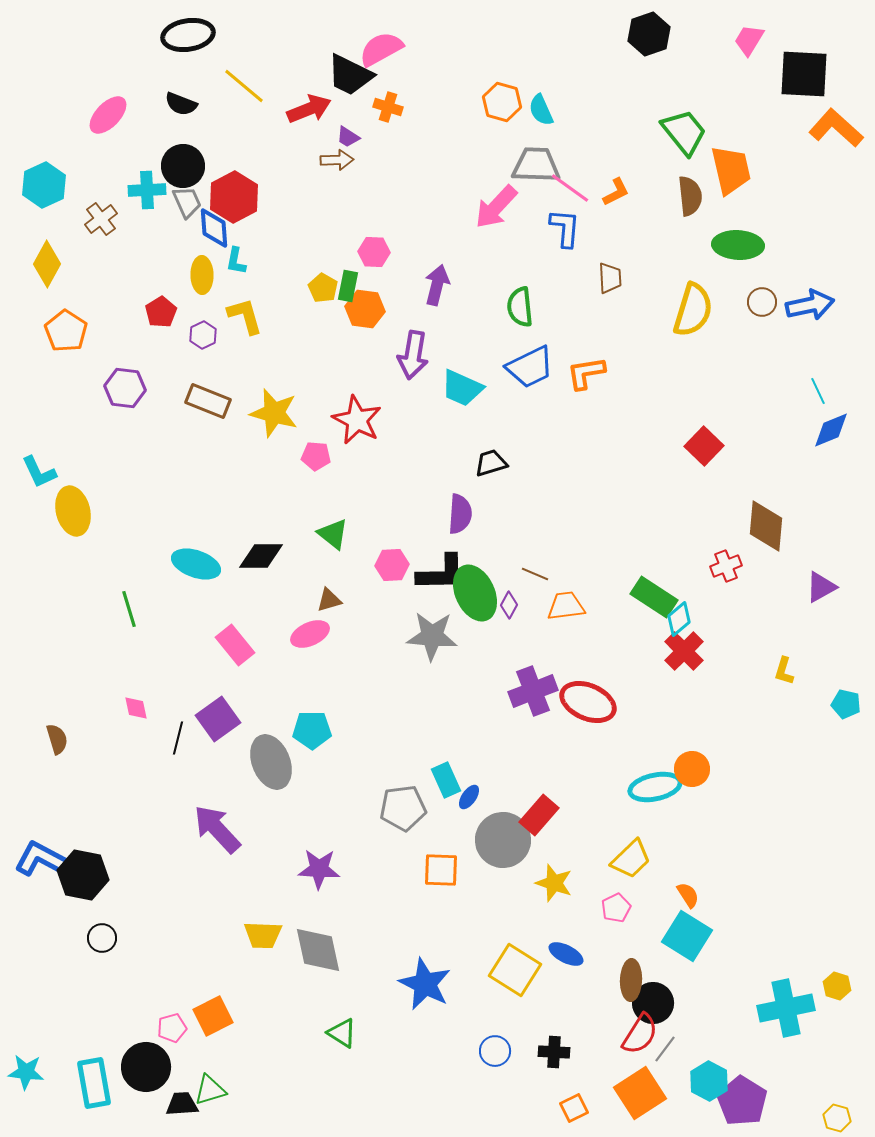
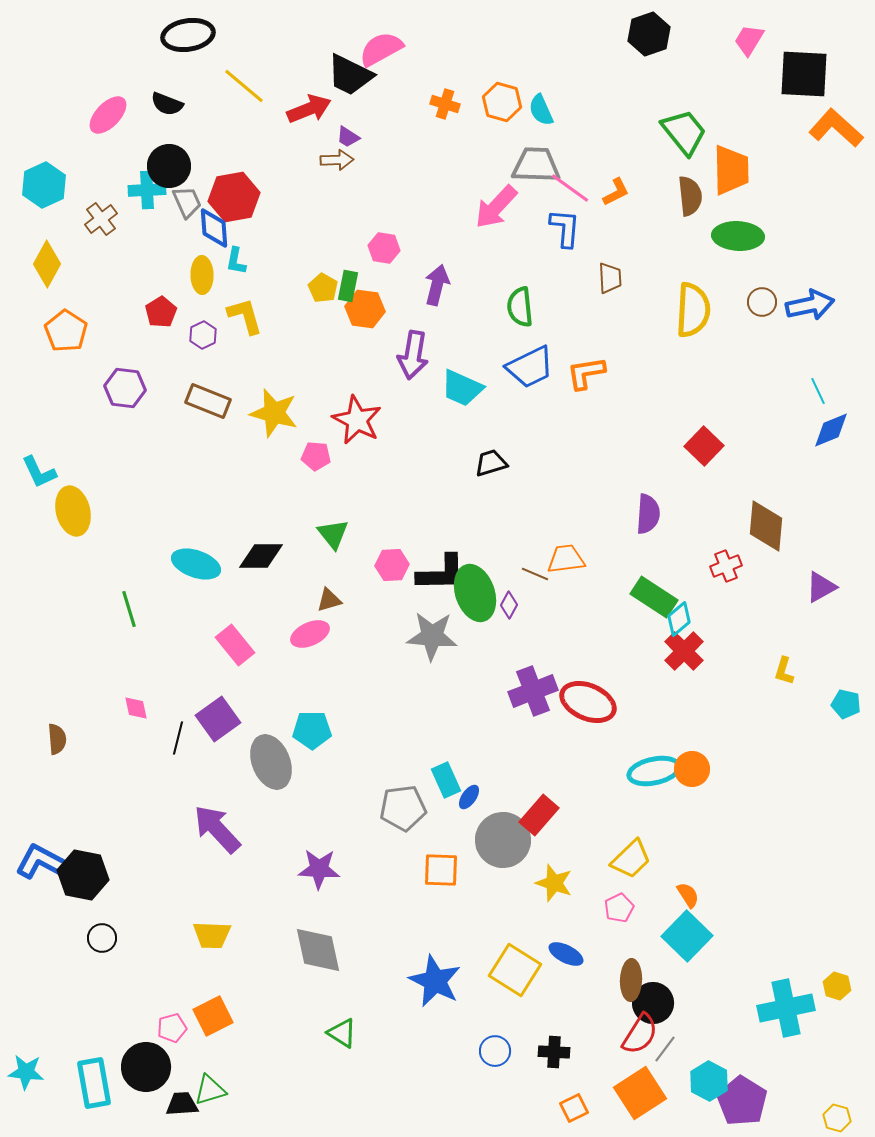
black semicircle at (181, 104): moved 14 px left
orange cross at (388, 107): moved 57 px right, 3 px up
black circle at (183, 166): moved 14 px left
orange trapezoid at (731, 170): rotated 12 degrees clockwise
red hexagon at (234, 197): rotated 18 degrees clockwise
green ellipse at (738, 245): moved 9 px up
pink hexagon at (374, 252): moved 10 px right, 4 px up; rotated 8 degrees clockwise
yellow semicircle at (693, 310): rotated 14 degrees counterclockwise
purple semicircle at (460, 514): moved 188 px right
green triangle at (333, 534): rotated 12 degrees clockwise
green ellipse at (475, 593): rotated 6 degrees clockwise
orange trapezoid at (566, 606): moved 47 px up
brown semicircle at (57, 739): rotated 12 degrees clockwise
cyan ellipse at (655, 787): moved 1 px left, 16 px up
blue L-shape at (41, 859): moved 1 px right, 3 px down
pink pentagon at (616, 908): moved 3 px right
yellow trapezoid at (263, 935): moved 51 px left
cyan square at (687, 936): rotated 12 degrees clockwise
blue star at (425, 984): moved 10 px right, 3 px up
